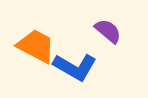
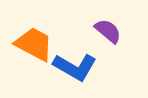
orange trapezoid: moved 2 px left, 2 px up
